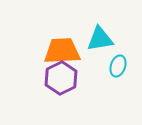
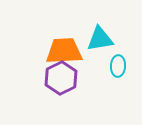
orange trapezoid: moved 2 px right
cyan ellipse: rotated 15 degrees counterclockwise
